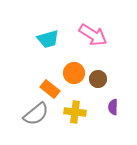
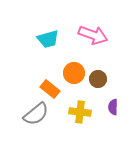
pink arrow: rotated 12 degrees counterclockwise
yellow cross: moved 5 px right
